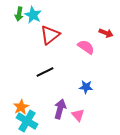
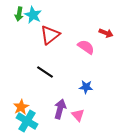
black line: rotated 60 degrees clockwise
